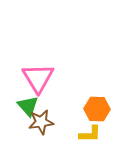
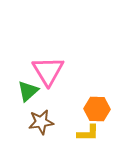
pink triangle: moved 10 px right, 7 px up
green triangle: moved 15 px up; rotated 30 degrees clockwise
yellow L-shape: moved 2 px left, 1 px up
